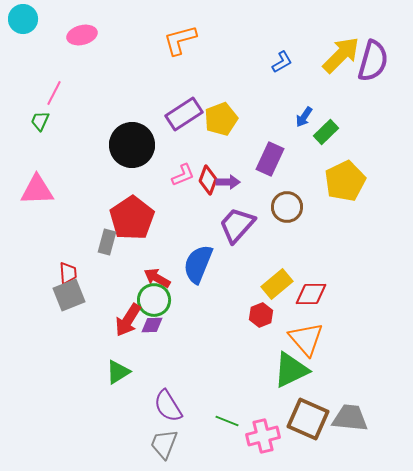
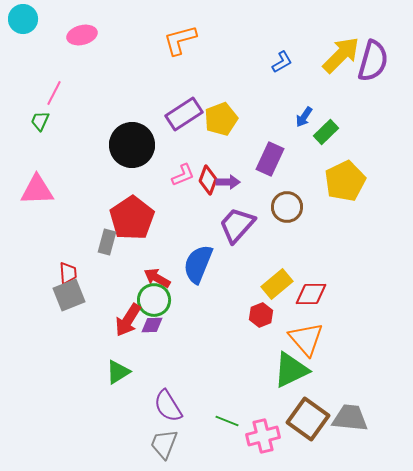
brown square at (308, 419): rotated 12 degrees clockwise
